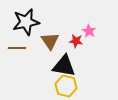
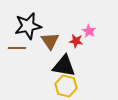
black star: moved 2 px right, 4 px down
